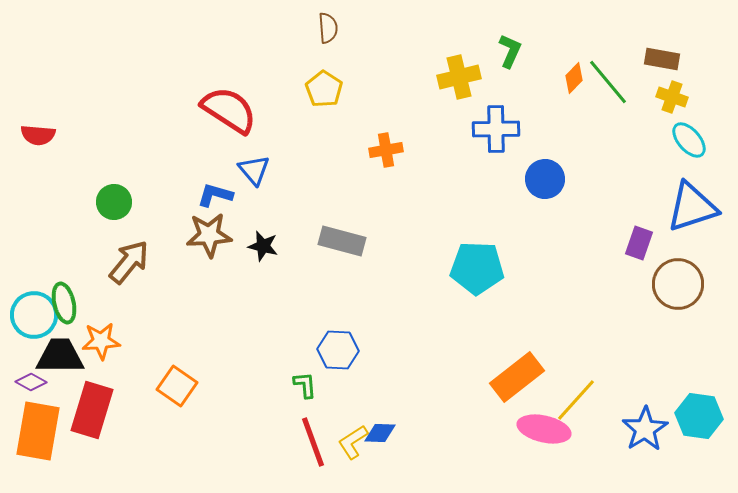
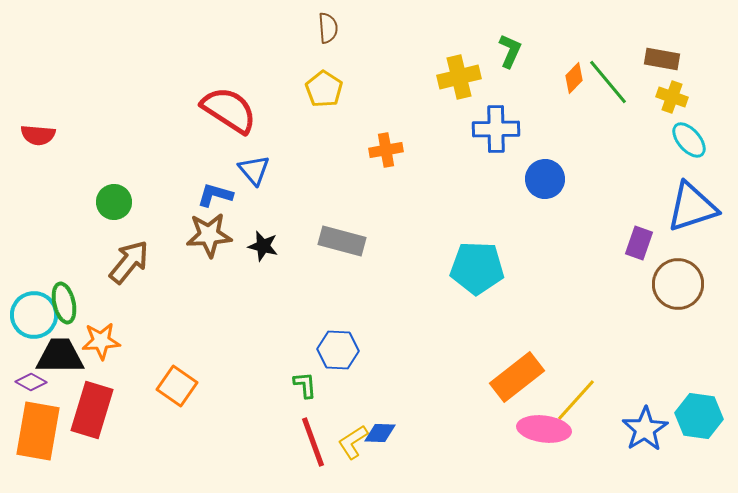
pink ellipse at (544, 429): rotated 6 degrees counterclockwise
